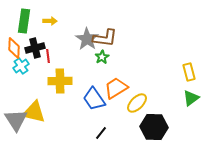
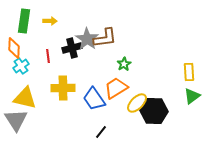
brown L-shape: rotated 15 degrees counterclockwise
black cross: moved 37 px right
green star: moved 22 px right, 7 px down
yellow rectangle: rotated 12 degrees clockwise
yellow cross: moved 3 px right, 7 px down
green triangle: moved 1 px right, 2 px up
yellow triangle: moved 9 px left, 14 px up
black hexagon: moved 16 px up
black line: moved 1 px up
